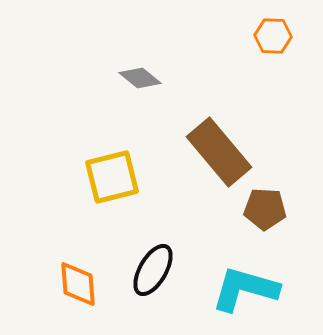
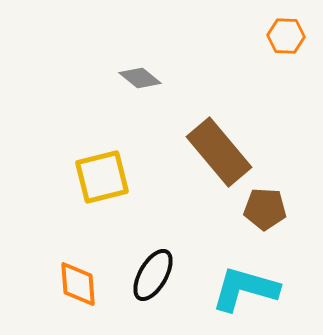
orange hexagon: moved 13 px right
yellow square: moved 10 px left
black ellipse: moved 5 px down
